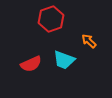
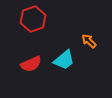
red hexagon: moved 18 px left
cyan trapezoid: rotated 60 degrees counterclockwise
